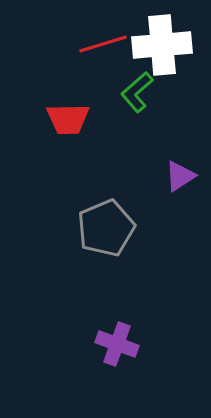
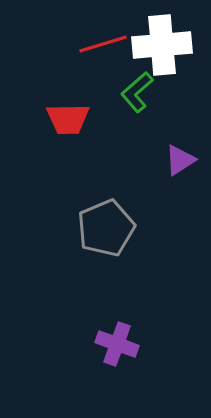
purple triangle: moved 16 px up
